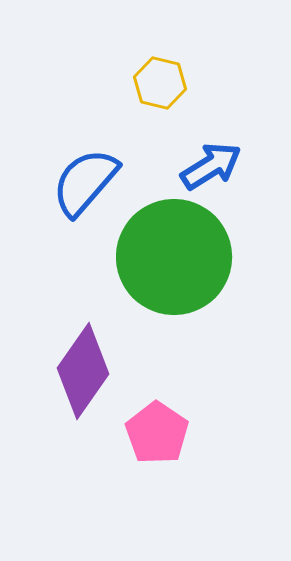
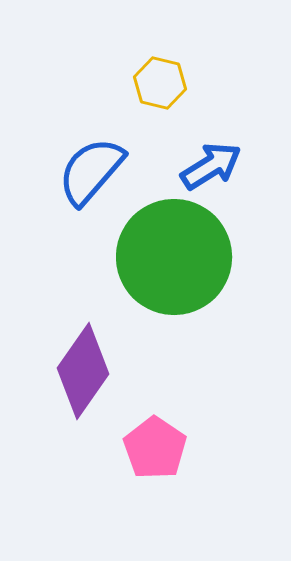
blue semicircle: moved 6 px right, 11 px up
pink pentagon: moved 2 px left, 15 px down
